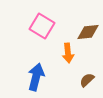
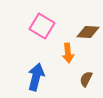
brown diamond: rotated 10 degrees clockwise
brown semicircle: moved 1 px left, 1 px up; rotated 21 degrees counterclockwise
